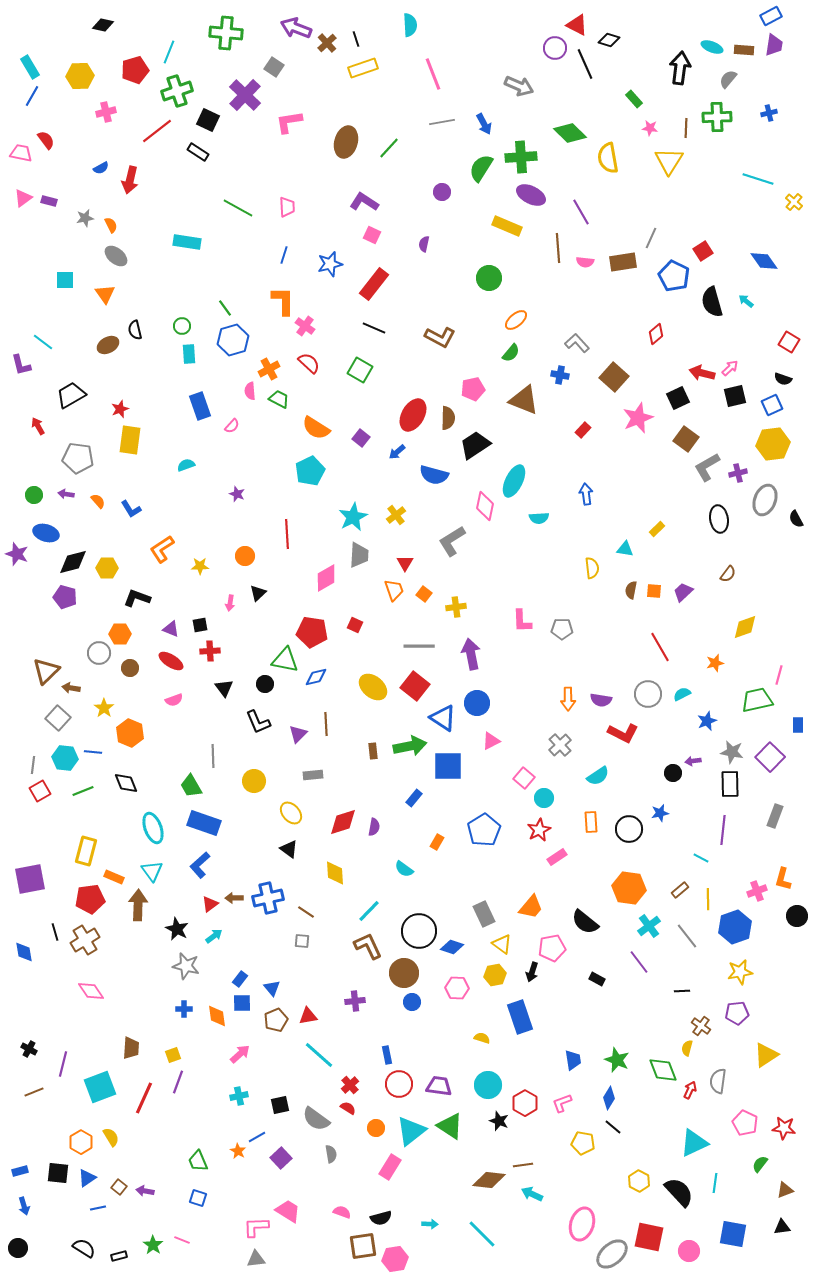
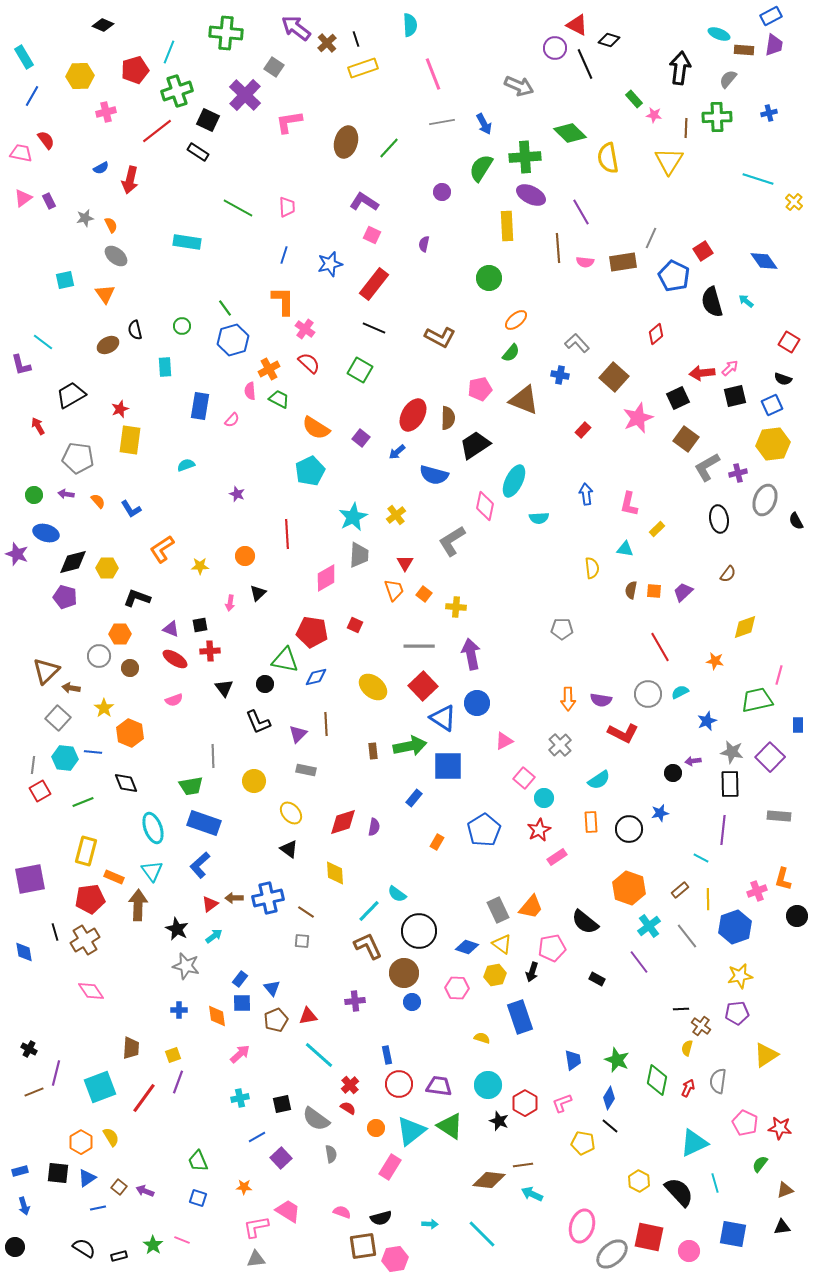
black diamond at (103, 25): rotated 10 degrees clockwise
purple arrow at (296, 28): rotated 16 degrees clockwise
cyan ellipse at (712, 47): moved 7 px right, 13 px up
cyan rectangle at (30, 67): moved 6 px left, 10 px up
pink star at (650, 128): moved 4 px right, 13 px up
green cross at (521, 157): moved 4 px right
purple rectangle at (49, 201): rotated 49 degrees clockwise
yellow rectangle at (507, 226): rotated 64 degrees clockwise
cyan square at (65, 280): rotated 12 degrees counterclockwise
pink cross at (305, 326): moved 3 px down
cyan rectangle at (189, 354): moved 24 px left, 13 px down
red arrow at (702, 373): rotated 20 degrees counterclockwise
pink pentagon at (473, 389): moved 7 px right
blue rectangle at (200, 406): rotated 28 degrees clockwise
pink semicircle at (232, 426): moved 6 px up
black semicircle at (796, 519): moved 2 px down
yellow cross at (456, 607): rotated 12 degrees clockwise
pink L-shape at (522, 621): moved 107 px right, 117 px up; rotated 15 degrees clockwise
gray circle at (99, 653): moved 3 px down
red ellipse at (171, 661): moved 4 px right, 2 px up
orange star at (715, 663): moved 2 px up; rotated 24 degrees clockwise
red square at (415, 686): moved 8 px right; rotated 8 degrees clockwise
cyan semicircle at (682, 694): moved 2 px left, 2 px up
pink triangle at (491, 741): moved 13 px right
gray rectangle at (313, 775): moved 7 px left, 5 px up; rotated 18 degrees clockwise
cyan semicircle at (598, 776): moved 1 px right, 4 px down
green trapezoid at (191, 786): rotated 70 degrees counterclockwise
green line at (83, 791): moved 11 px down
gray rectangle at (775, 816): moved 4 px right; rotated 75 degrees clockwise
cyan semicircle at (404, 869): moved 7 px left, 25 px down
orange hexagon at (629, 888): rotated 12 degrees clockwise
gray rectangle at (484, 914): moved 14 px right, 4 px up
blue diamond at (452, 947): moved 15 px right
yellow star at (740, 972): moved 4 px down
black line at (682, 991): moved 1 px left, 18 px down
blue cross at (184, 1009): moved 5 px left, 1 px down
purple line at (63, 1064): moved 7 px left, 9 px down
green diamond at (663, 1070): moved 6 px left, 10 px down; rotated 32 degrees clockwise
red arrow at (690, 1090): moved 2 px left, 2 px up
cyan cross at (239, 1096): moved 1 px right, 2 px down
red line at (144, 1098): rotated 12 degrees clockwise
black square at (280, 1105): moved 2 px right, 1 px up
black line at (613, 1127): moved 3 px left, 1 px up
red star at (784, 1128): moved 4 px left
orange star at (238, 1151): moved 6 px right, 36 px down; rotated 28 degrees counterclockwise
cyan line at (715, 1183): rotated 24 degrees counterclockwise
purple arrow at (145, 1191): rotated 12 degrees clockwise
pink ellipse at (582, 1224): moved 2 px down
pink L-shape at (256, 1227): rotated 8 degrees counterclockwise
black circle at (18, 1248): moved 3 px left, 1 px up
